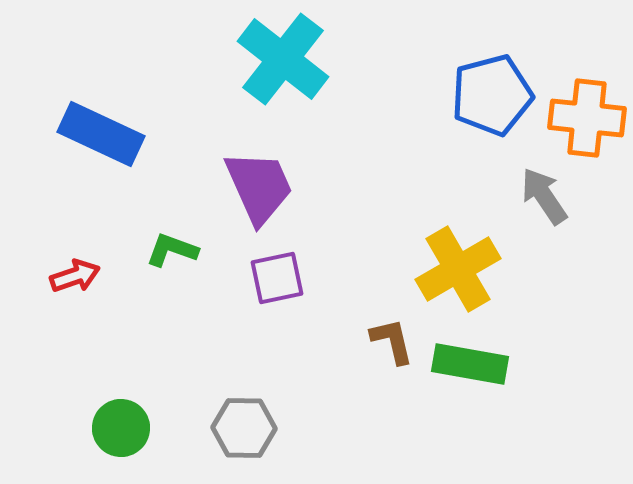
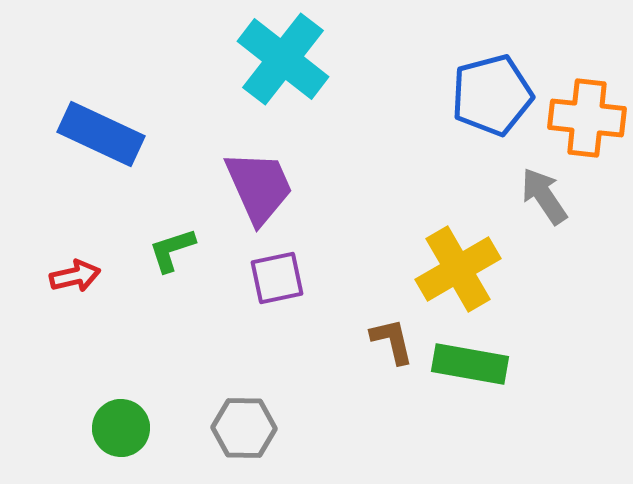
green L-shape: rotated 38 degrees counterclockwise
red arrow: rotated 6 degrees clockwise
